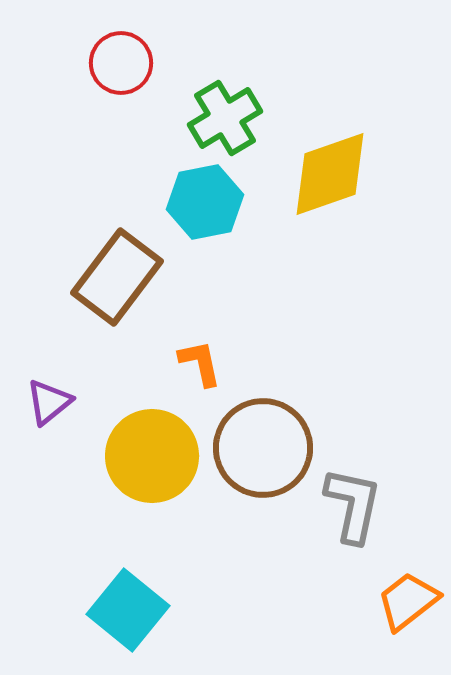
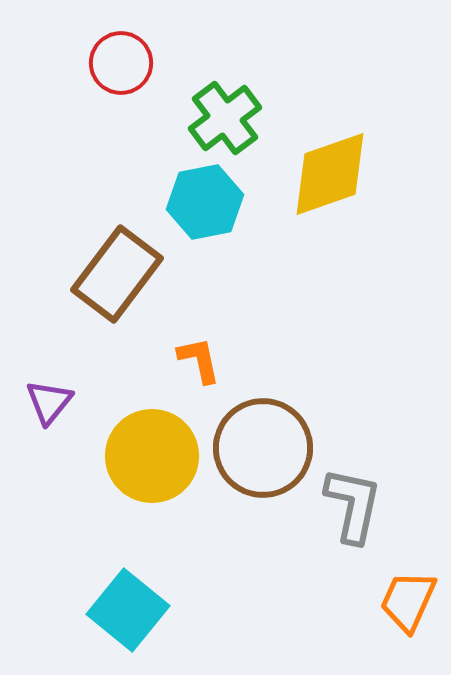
green cross: rotated 6 degrees counterclockwise
brown rectangle: moved 3 px up
orange L-shape: moved 1 px left, 3 px up
purple triangle: rotated 12 degrees counterclockwise
orange trapezoid: rotated 28 degrees counterclockwise
